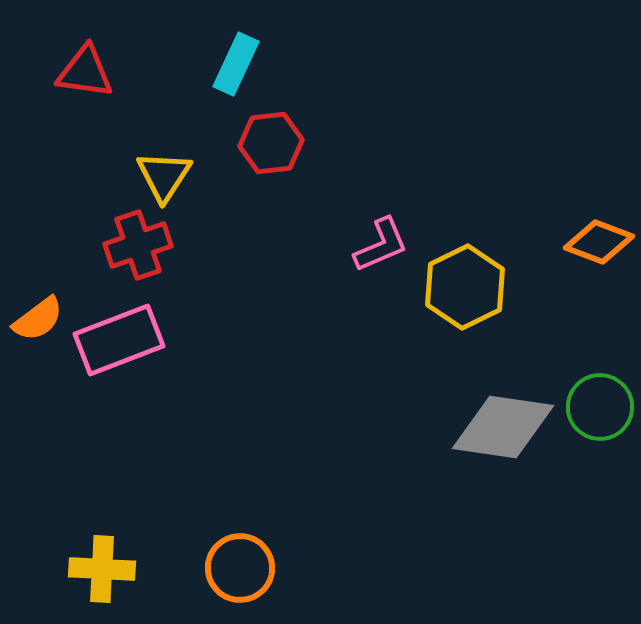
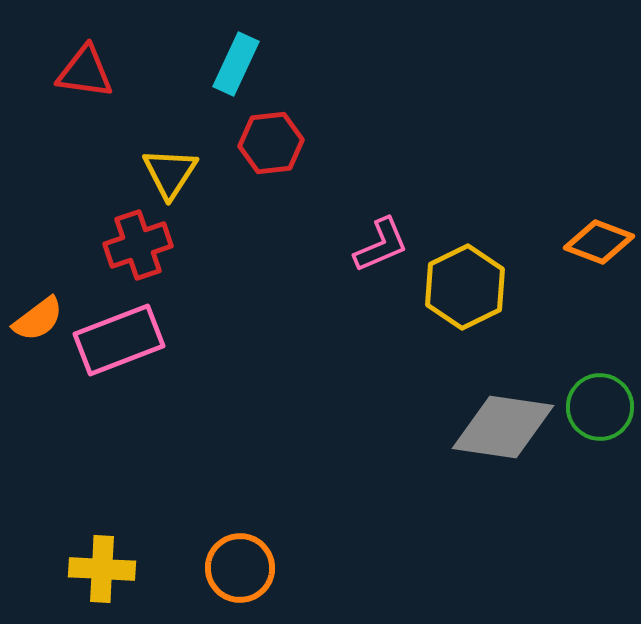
yellow triangle: moved 6 px right, 3 px up
